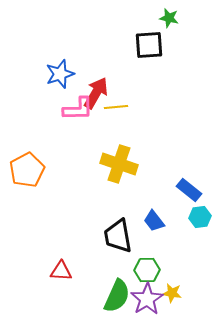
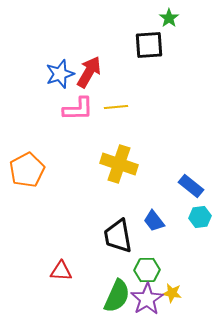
green star: rotated 24 degrees clockwise
red arrow: moved 7 px left, 21 px up
blue rectangle: moved 2 px right, 4 px up
